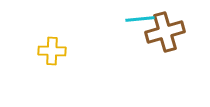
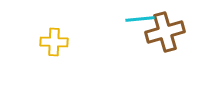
yellow cross: moved 2 px right, 9 px up
